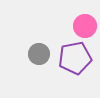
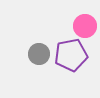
purple pentagon: moved 4 px left, 3 px up
